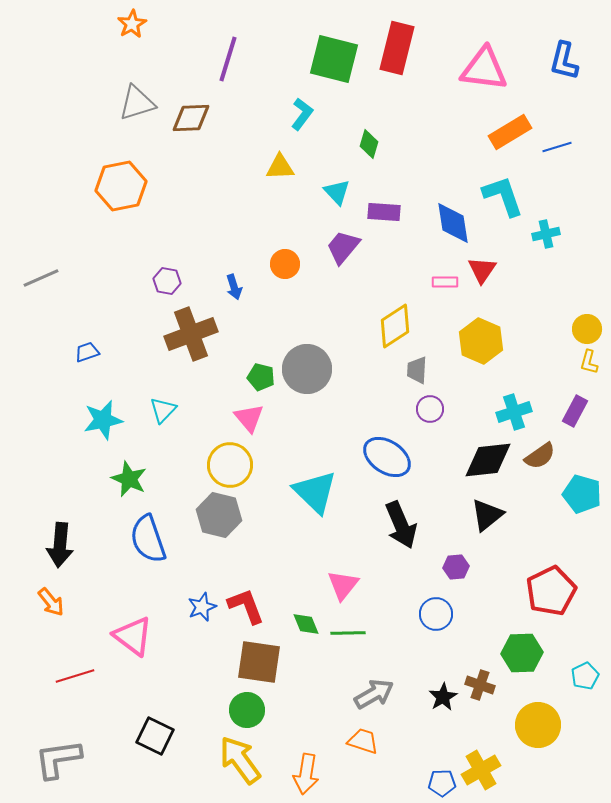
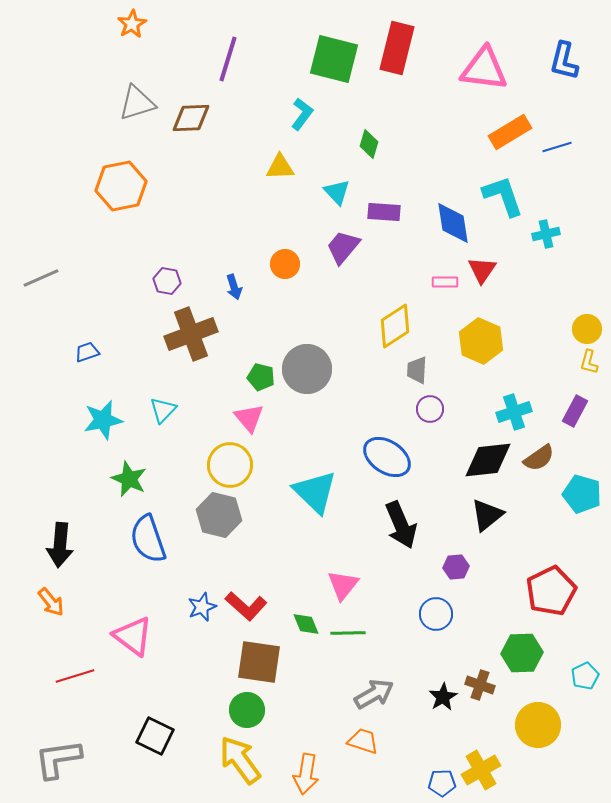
brown semicircle at (540, 456): moved 1 px left, 2 px down
red L-shape at (246, 606): rotated 153 degrees clockwise
